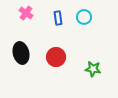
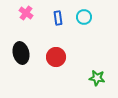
green star: moved 4 px right, 9 px down
